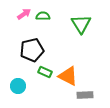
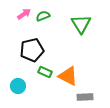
green semicircle: rotated 24 degrees counterclockwise
gray rectangle: moved 2 px down
